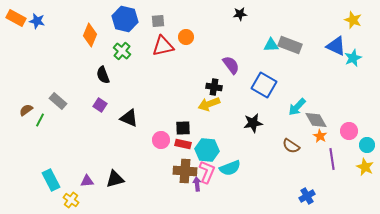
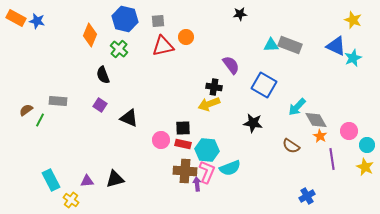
green cross at (122, 51): moved 3 px left, 2 px up
gray rectangle at (58, 101): rotated 36 degrees counterclockwise
black star at (253, 123): rotated 18 degrees clockwise
